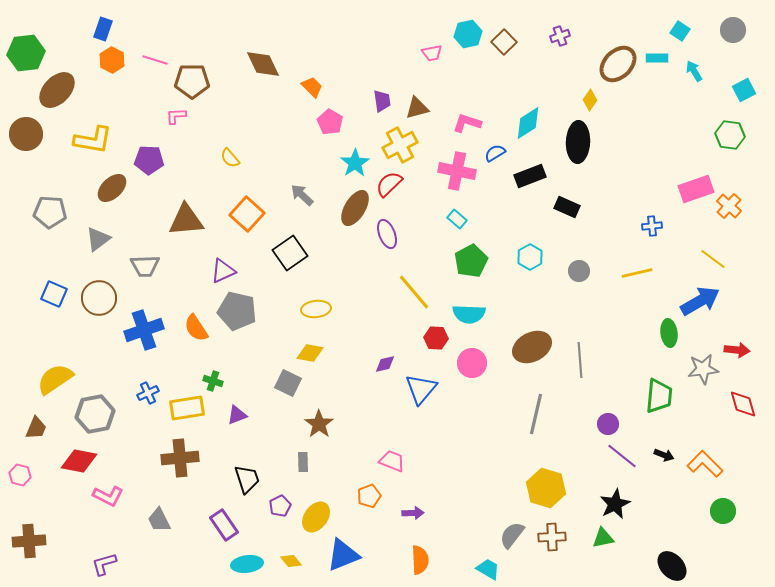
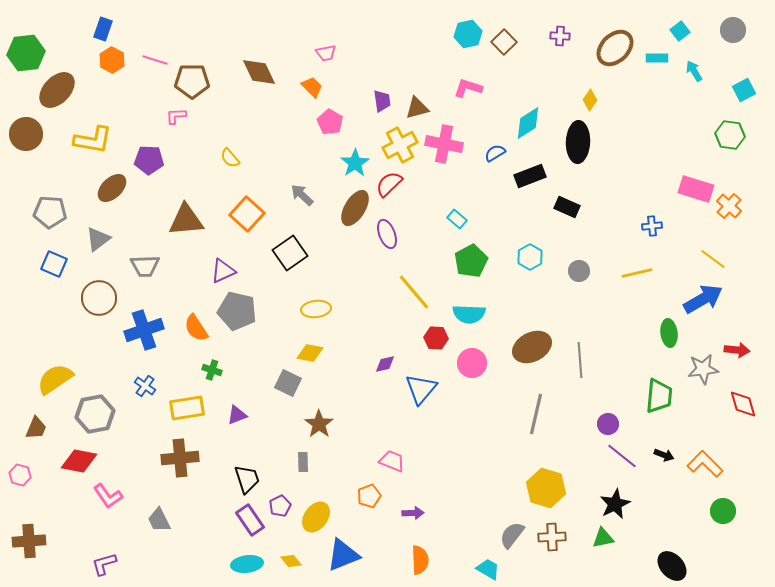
cyan square at (680, 31): rotated 18 degrees clockwise
purple cross at (560, 36): rotated 24 degrees clockwise
pink trapezoid at (432, 53): moved 106 px left
brown diamond at (263, 64): moved 4 px left, 8 px down
brown ellipse at (618, 64): moved 3 px left, 16 px up
pink L-shape at (467, 123): moved 1 px right, 35 px up
pink cross at (457, 171): moved 13 px left, 27 px up
pink rectangle at (696, 189): rotated 36 degrees clockwise
blue square at (54, 294): moved 30 px up
blue arrow at (700, 301): moved 3 px right, 2 px up
green cross at (213, 381): moved 1 px left, 11 px up
blue cross at (148, 393): moved 3 px left, 7 px up; rotated 30 degrees counterclockwise
pink L-shape at (108, 496): rotated 28 degrees clockwise
purple rectangle at (224, 525): moved 26 px right, 5 px up
